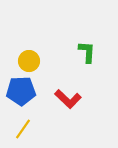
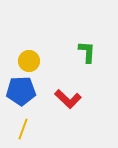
yellow line: rotated 15 degrees counterclockwise
